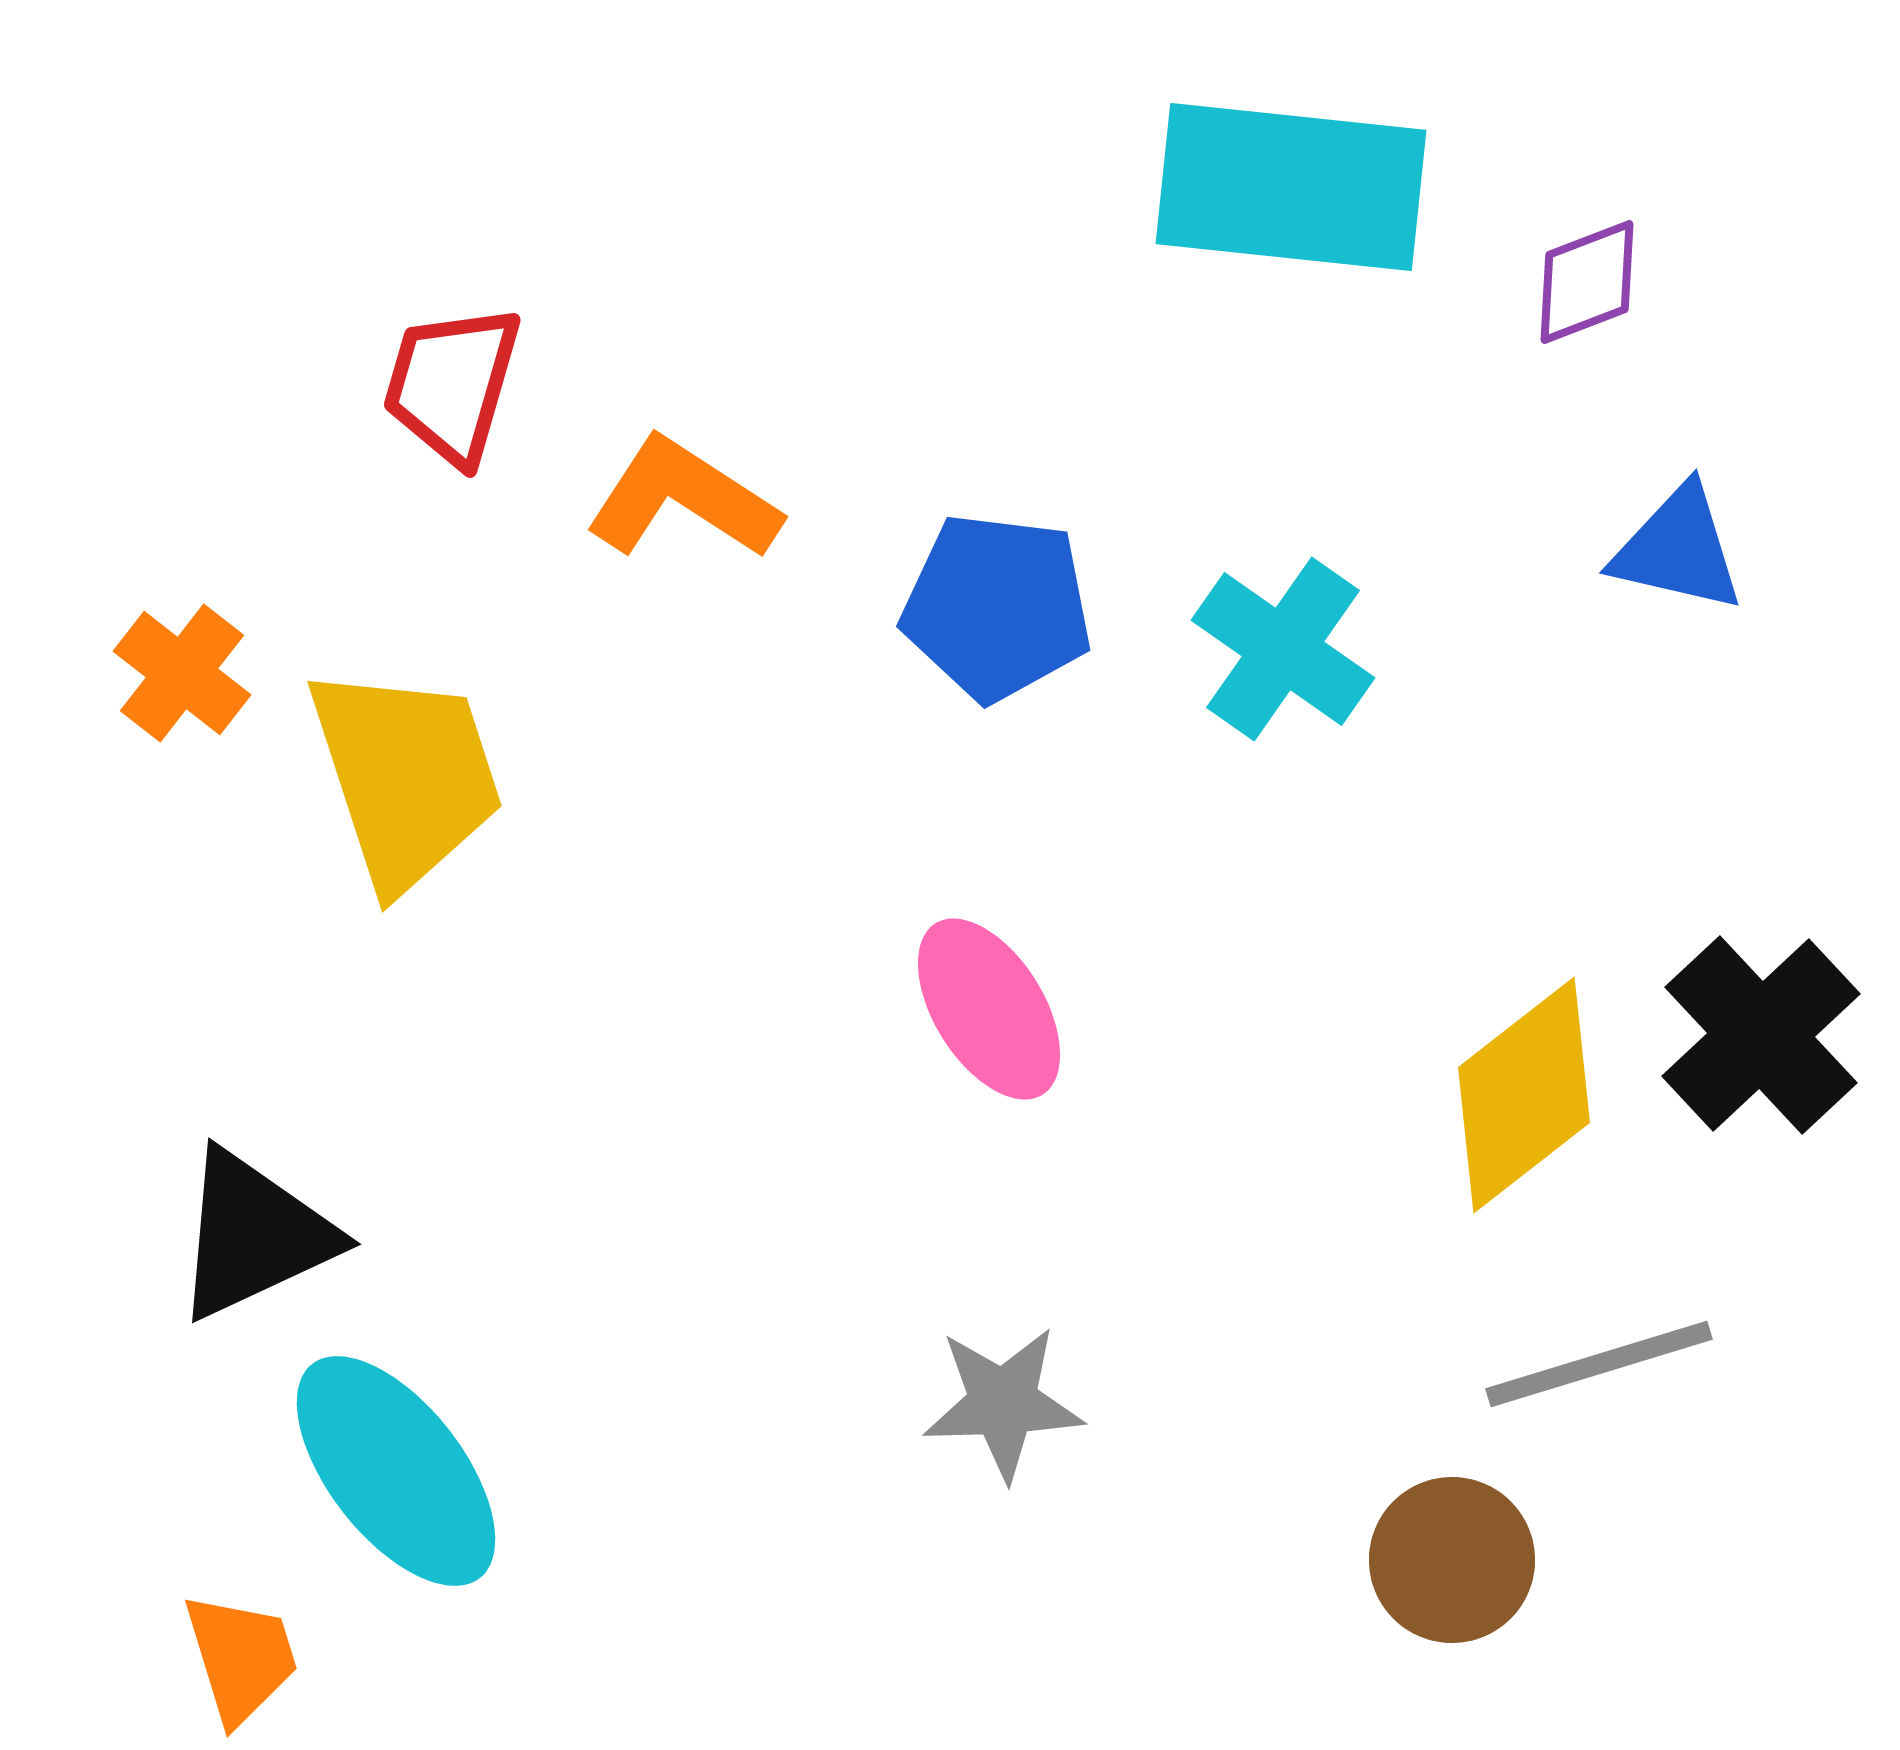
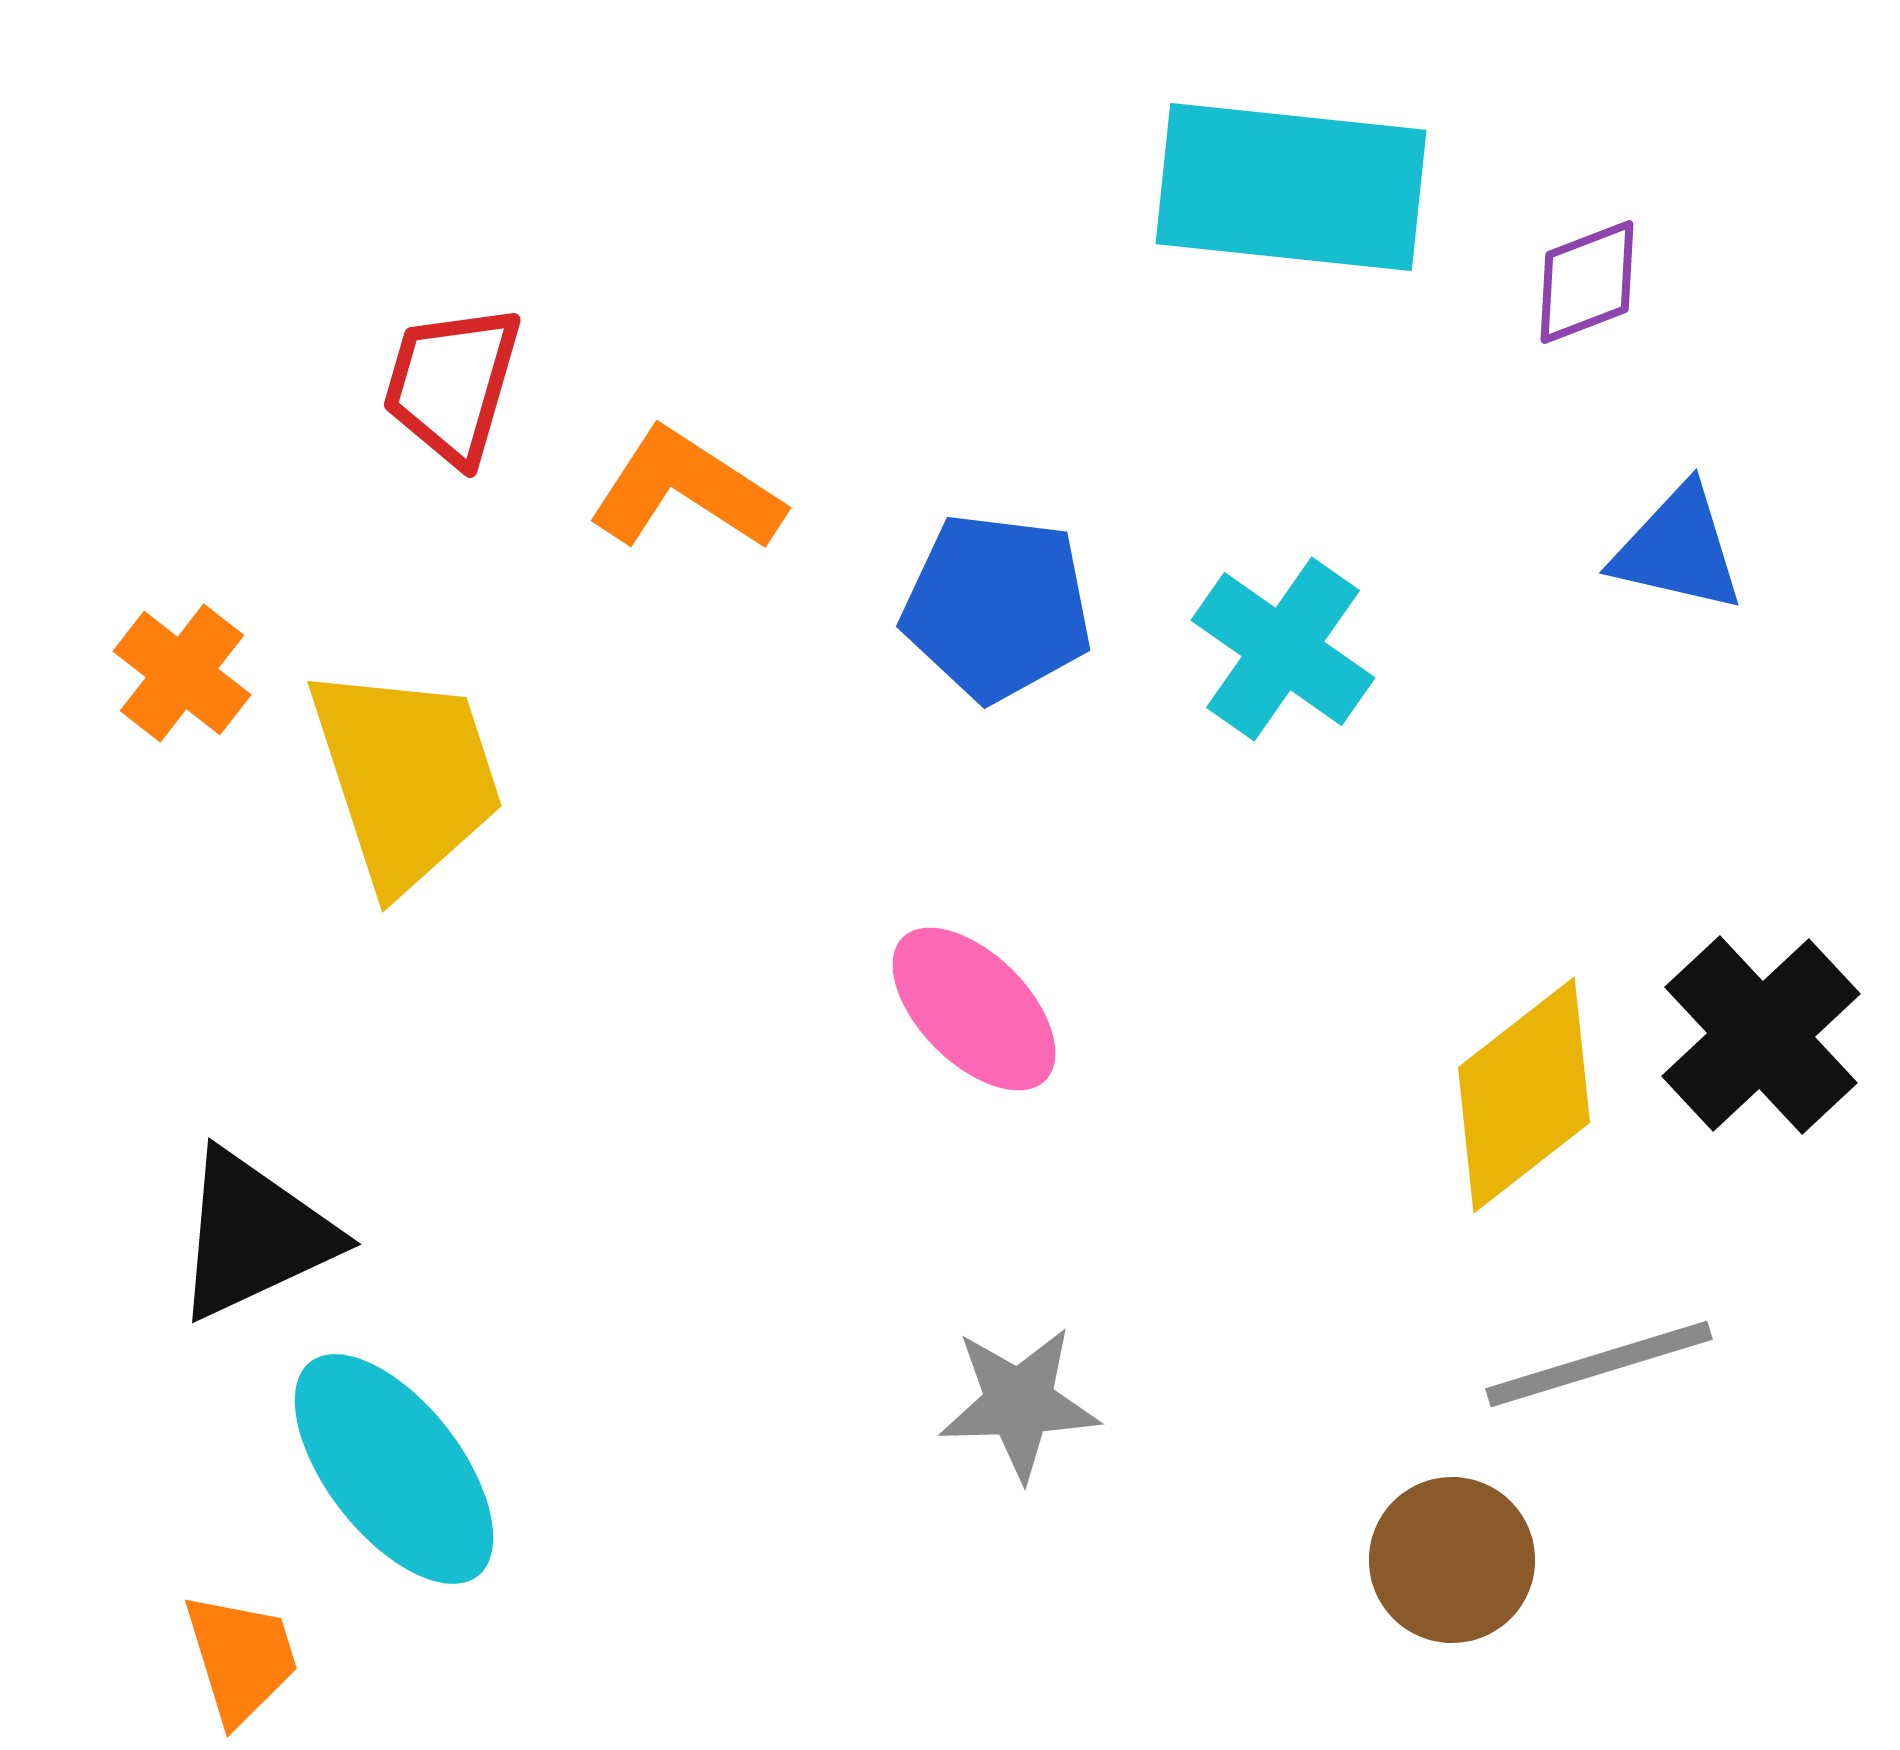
orange L-shape: moved 3 px right, 9 px up
pink ellipse: moved 15 px left; rotated 13 degrees counterclockwise
gray star: moved 16 px right
cyan ellipse: moved 2 px left, 2 px up
